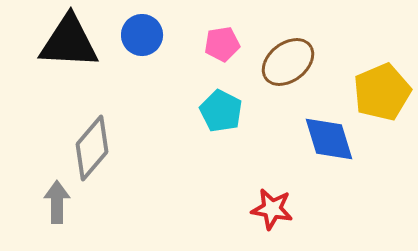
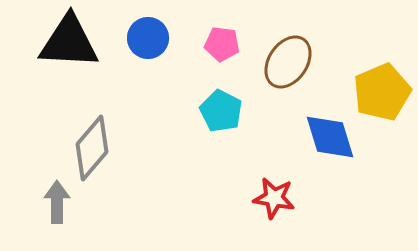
blue circle: moved 6 px right, 3 px down
pink pentagon: rotated 16 degrees clockwise
brown ellipse: rotated 18 degrees counterclockwise
blue diamond: moved 1 px right, 2 px up
red star: moved 2 px right, 11 px up
